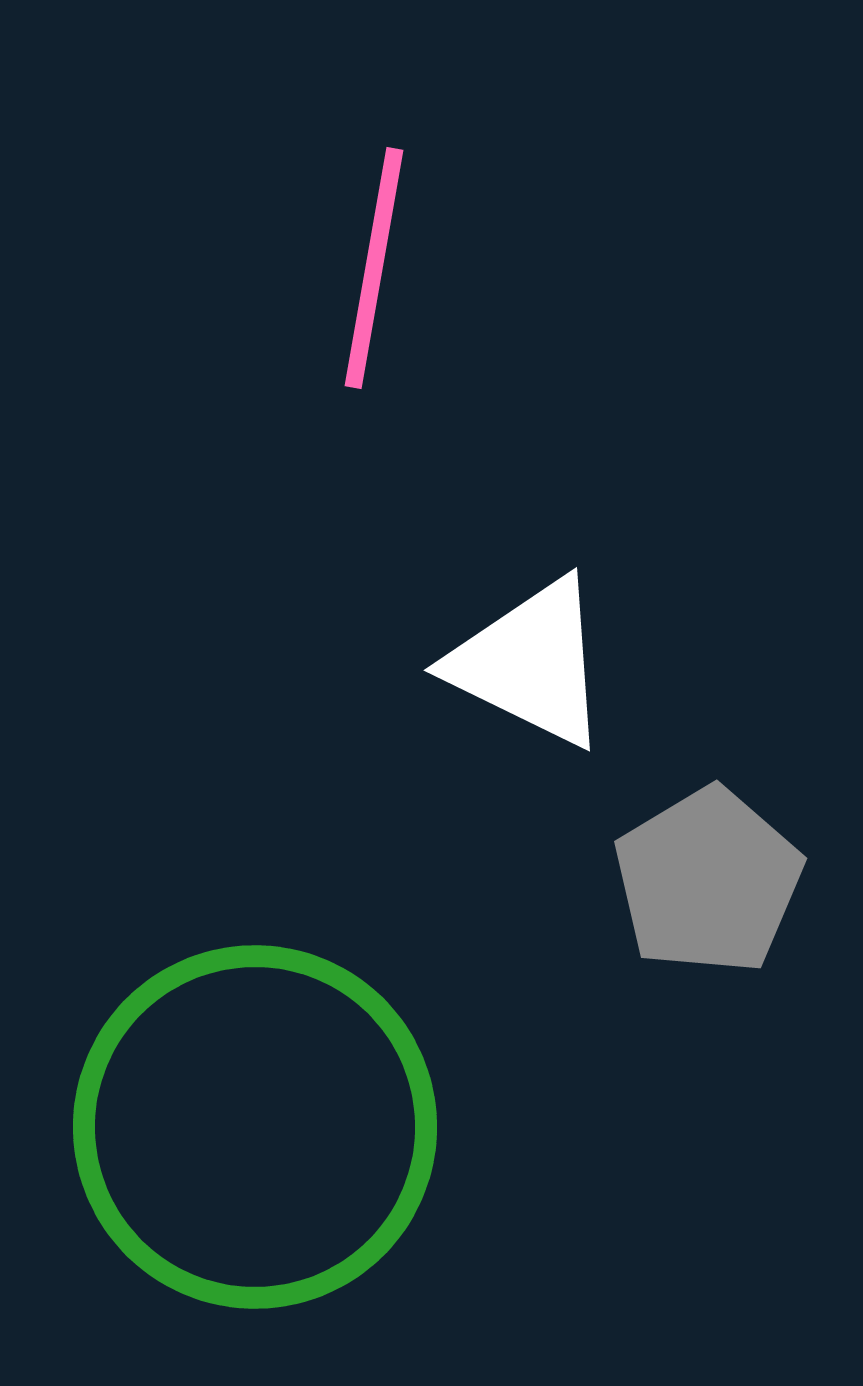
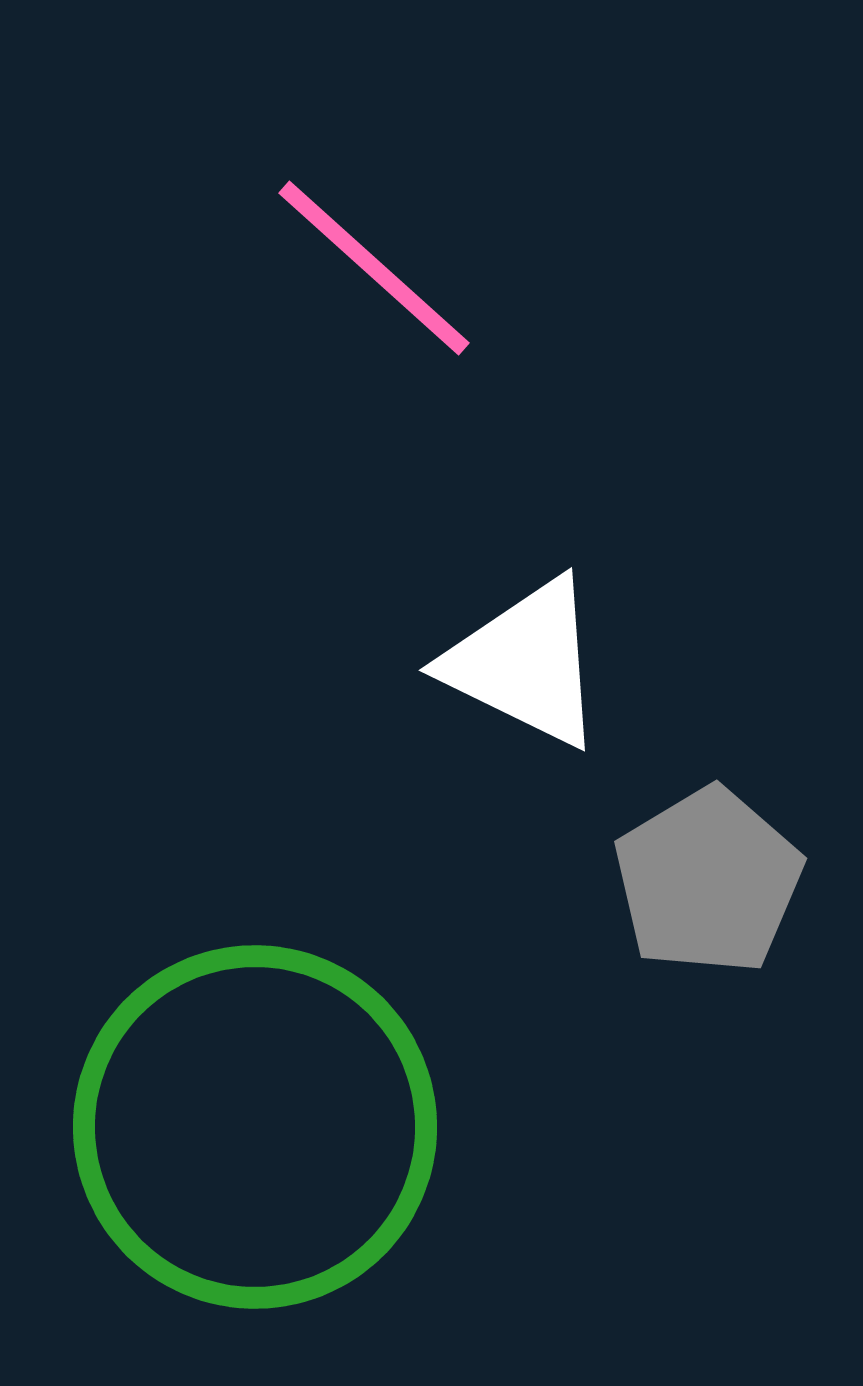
pink line: rotated 58 degrees counterclockwise
white triangle: moved 5 px left
